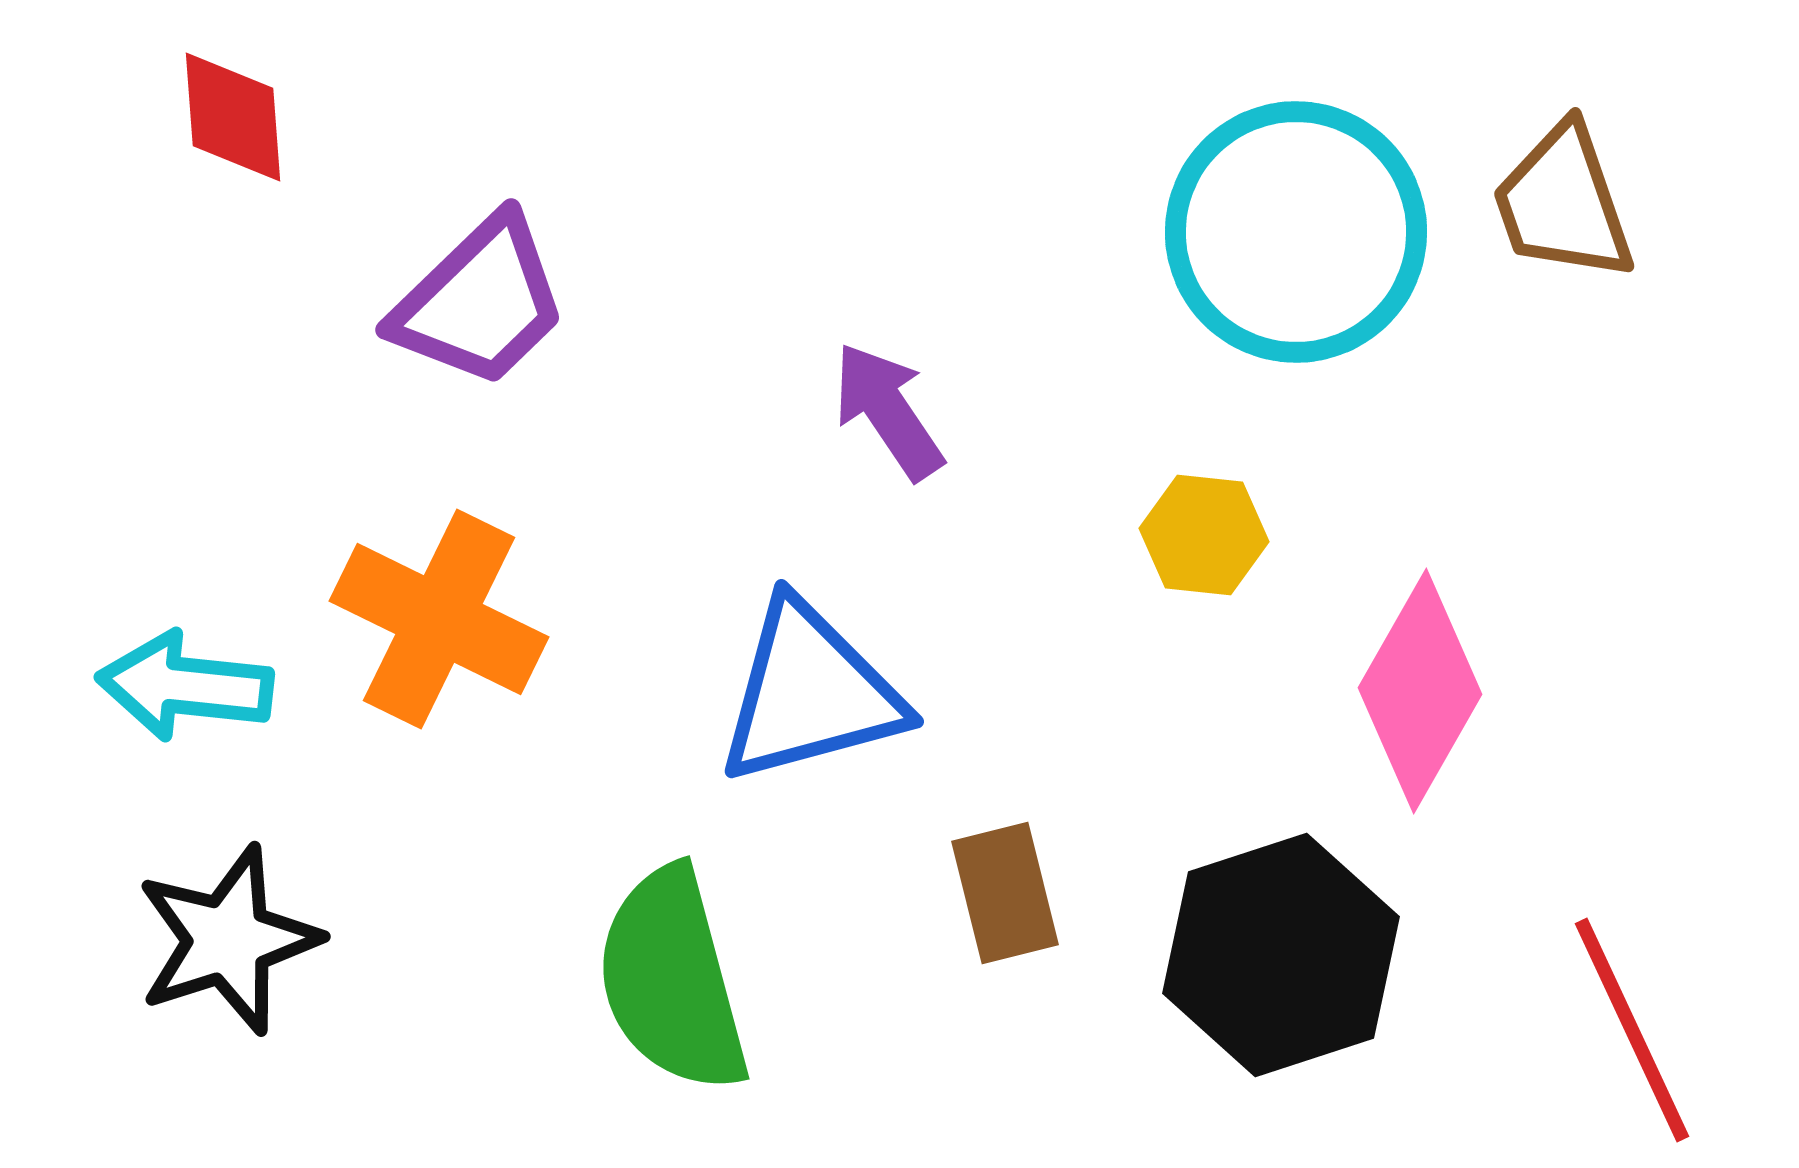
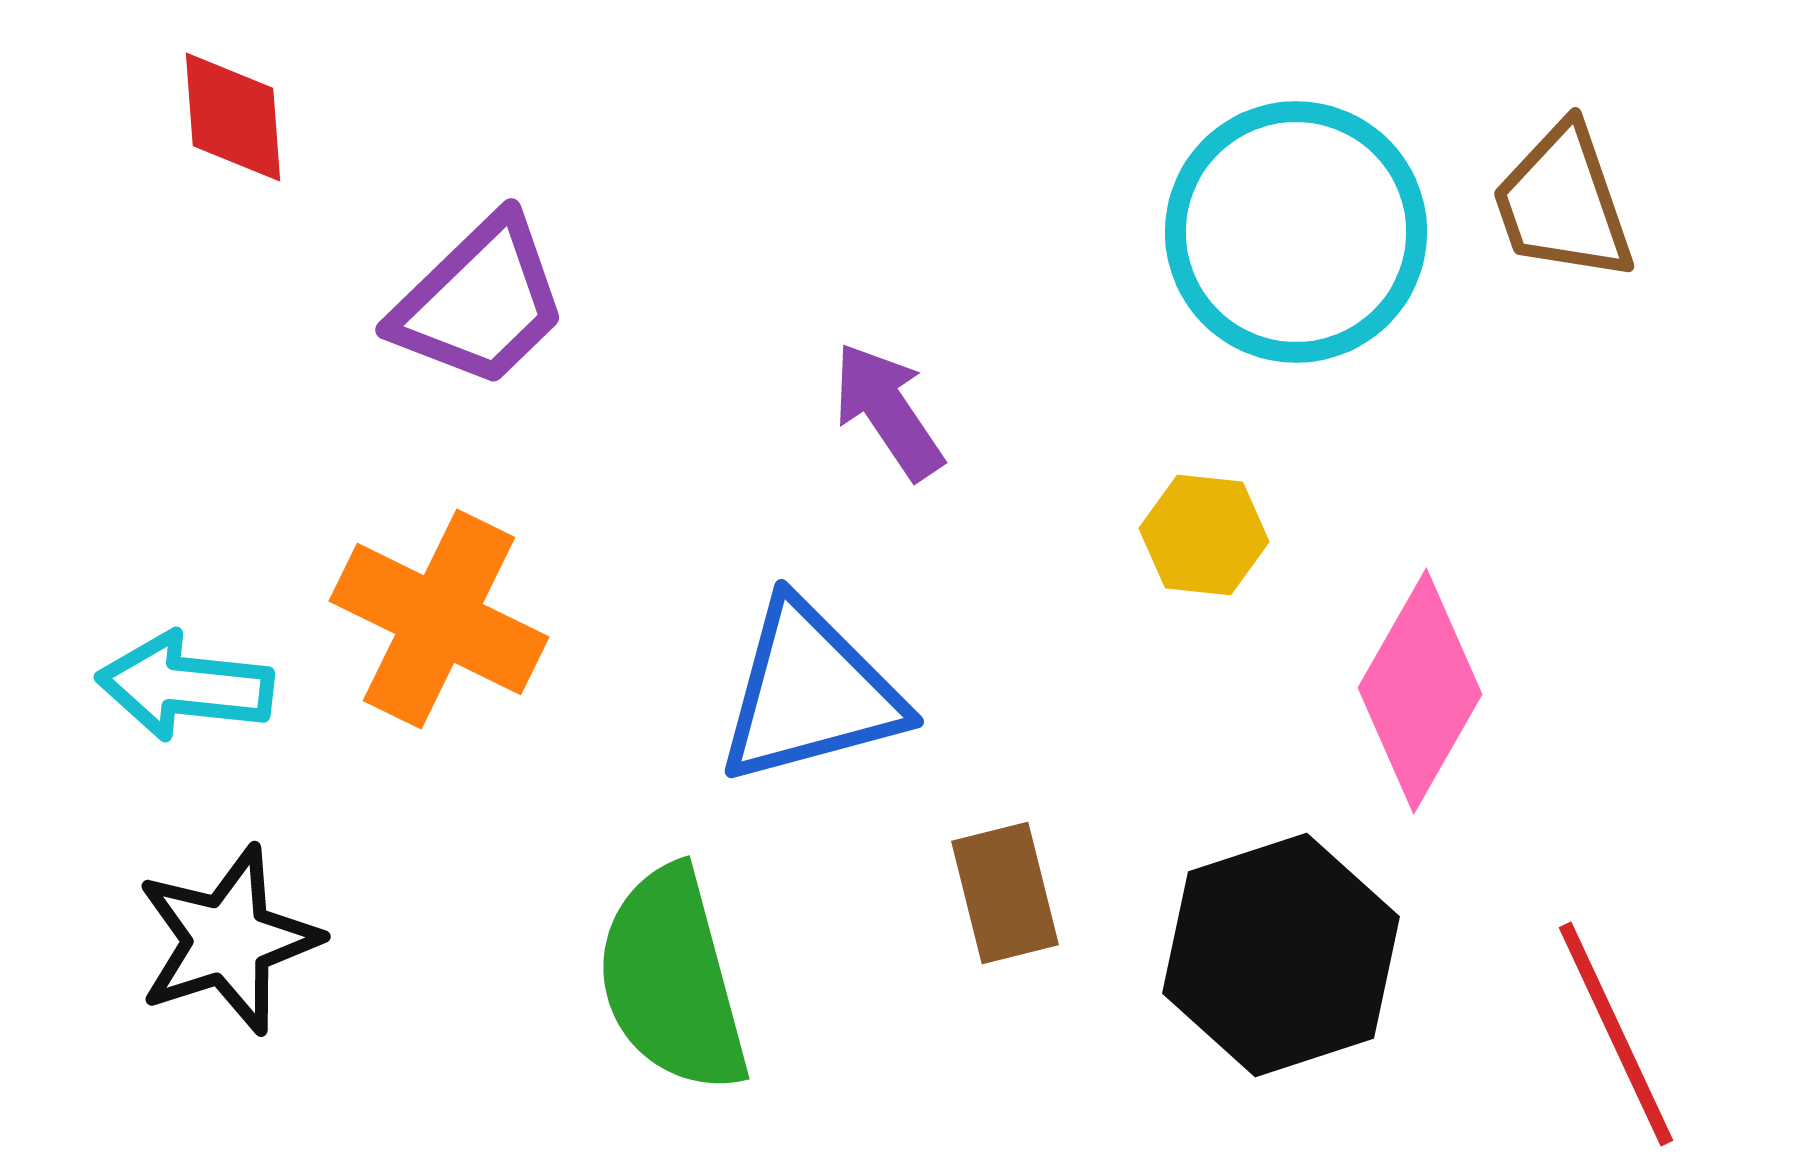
red line: moved 16 px left, 4 px down
